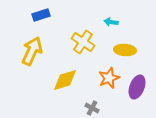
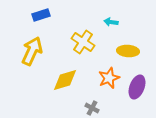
yellow ellipse: moved 3 px right, 1 px down
